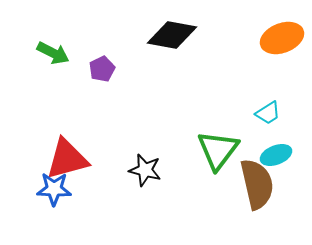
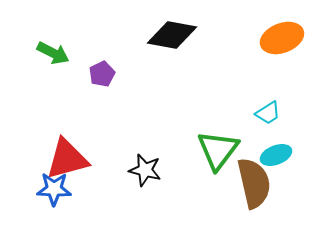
purple pentagon: moved 5 px down
brown semicircle: moved 3 px left, 1 px up
